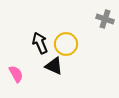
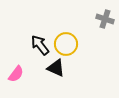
black arrow: moved 2 px down; rotated 15 degrees counterclockwise
black triangle: moved 2 px right, 2 px down
pink semicircle: rotated 66 degrees clockwise
